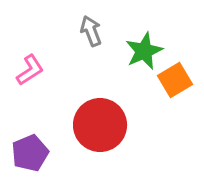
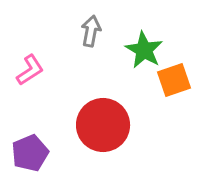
gray arrow: rotated 32 degrees clockwise
green star: moved 1 px up; rotated 18 degrees counterclockwise
orange square: moved 1 px left; rotated 12 degrees clockwise
red circle: moved 3 px right
